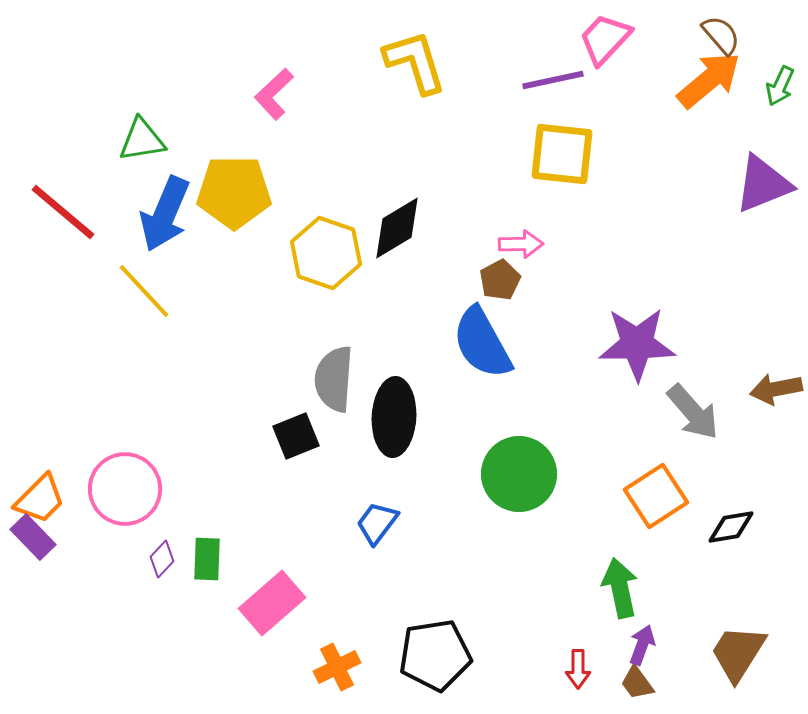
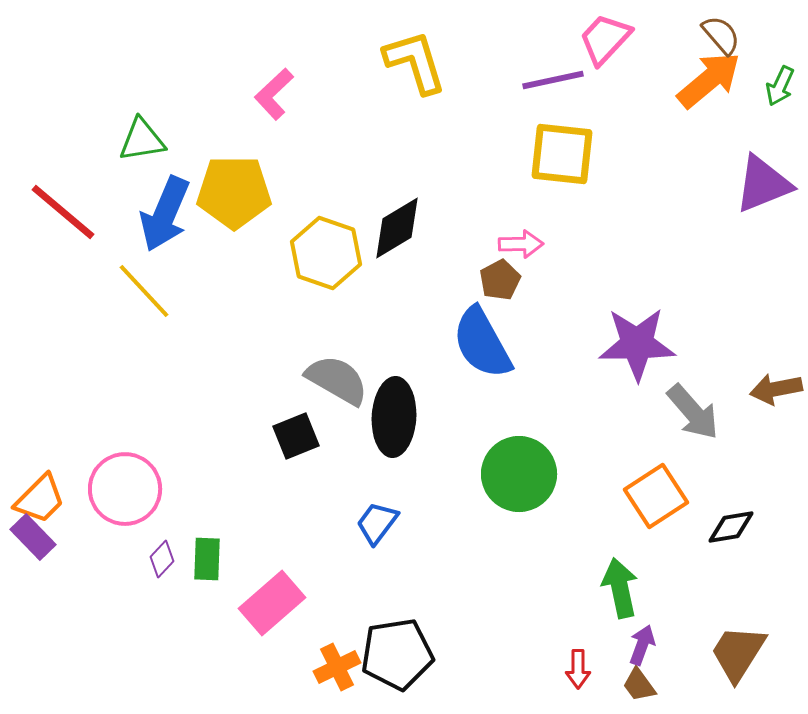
gray semicircle at (334, 379): moved 3 px right, 1 px down; rotated 116 degrees clockwise
black pentagon at (435, 655): moved 38 px left, 1 px up
brown trapezoid at (637, 683): moved 2 px right, 2 px down
